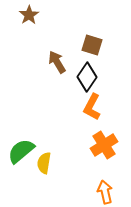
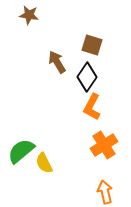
brown star: rotated 30 degrees counterclockwise
yellow semicircle: rotated 35 degrees counterclockwise
